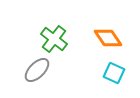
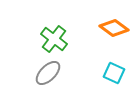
orange diamond: moved 6 px right, 10 px up; rotated 20 degrees counterclockwise
gray ellipse: moved 11 px right, 3 px down
